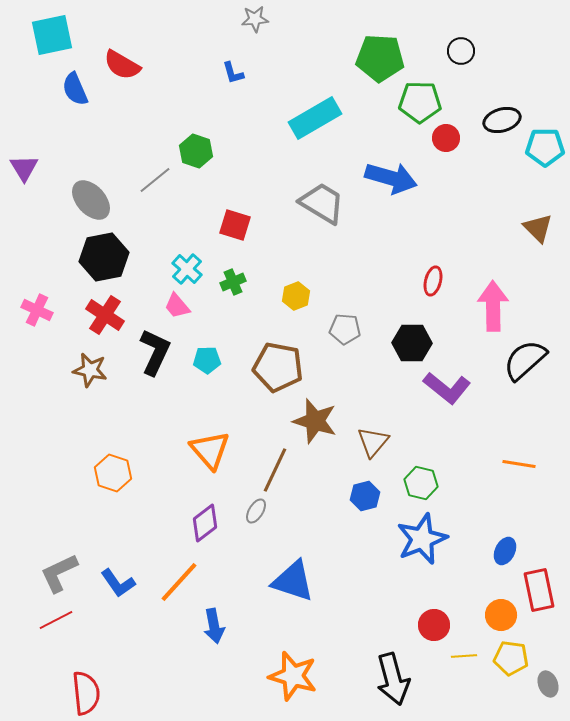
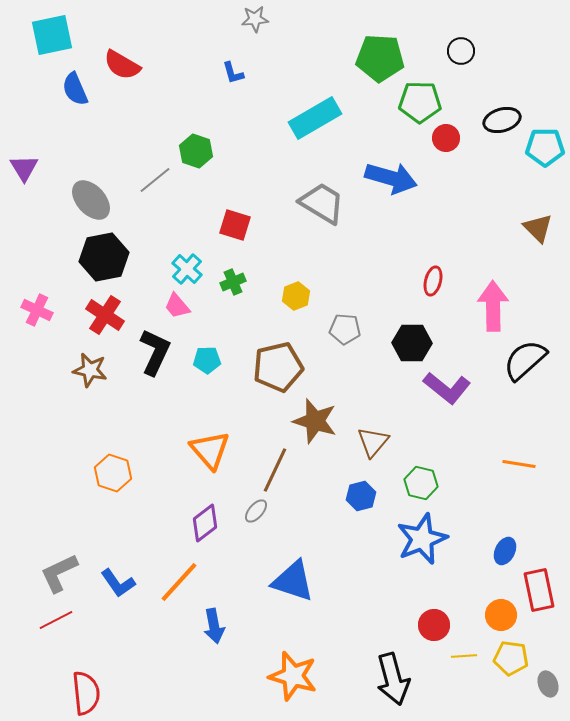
brown pentagon at (278, 367): rotated 24 degrees counterclockwise
blue hexagon at (365, 496): moved 4 px left
gray ellipse at (256, 511): rotated 10 degrees clockwise
